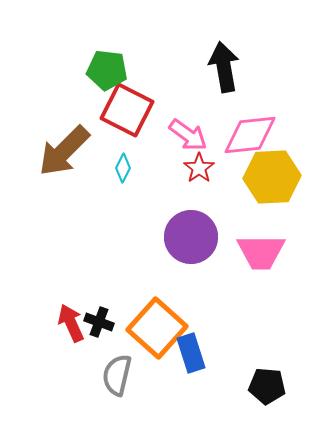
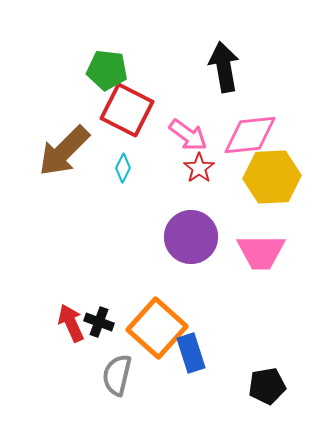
black pentagon: rotated 15 degrees counterclockwise
